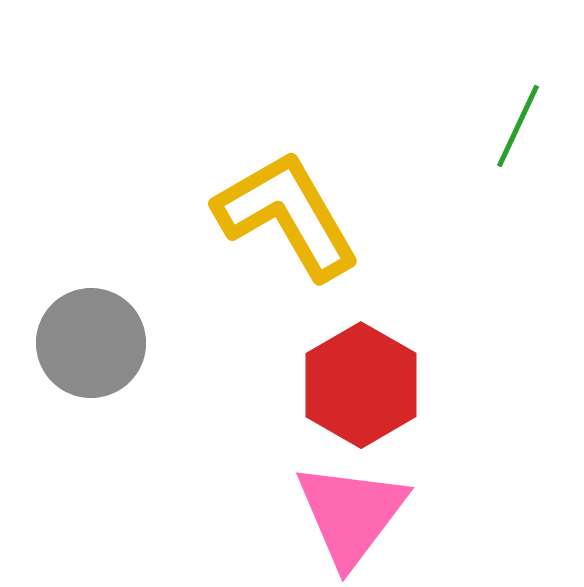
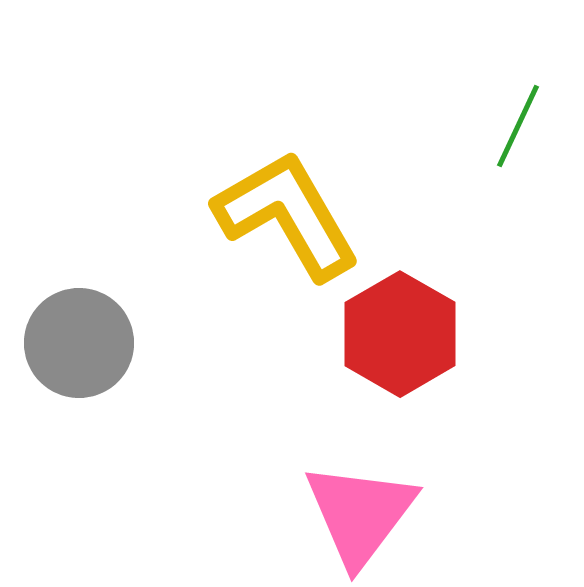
gray circle: moved 12 px left
red hexagon: moved 39 px right, 51 px up
pink triangle: moved 9 px right
